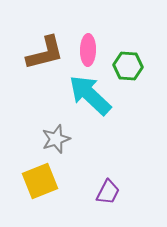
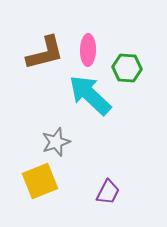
green hexagon: moved 1 px left, 2 px down
gray star: moved 3 px down
